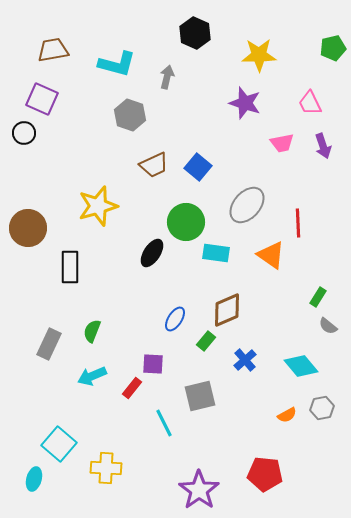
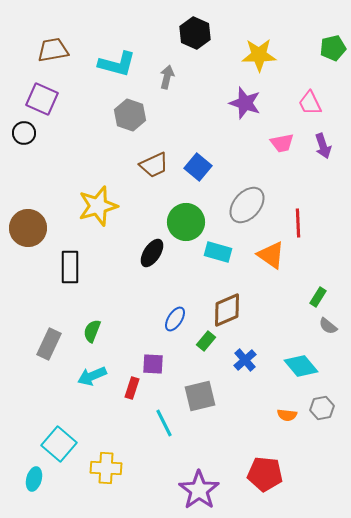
cyan rectangle at (216, 253): moved 2 px right, 1 px up; rotated 8 degrees clockwise
red rectangle at (132, 388): rotated 20 degrees counterclockwise
orange semicircle at (287, 415): rotated 36 degrees clockwise
